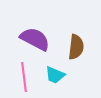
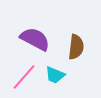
pink line: rotated 48 degrees clockwise
